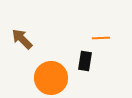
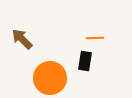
orange line: moved 6 px left
orange circle: moved 1 px left
